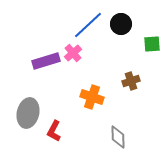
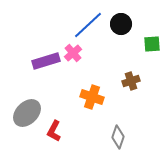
gray ellipse: moved 1 px left; rotated 32 degrees clockwise
gray diamond: rotated 20 degrees clockwise
